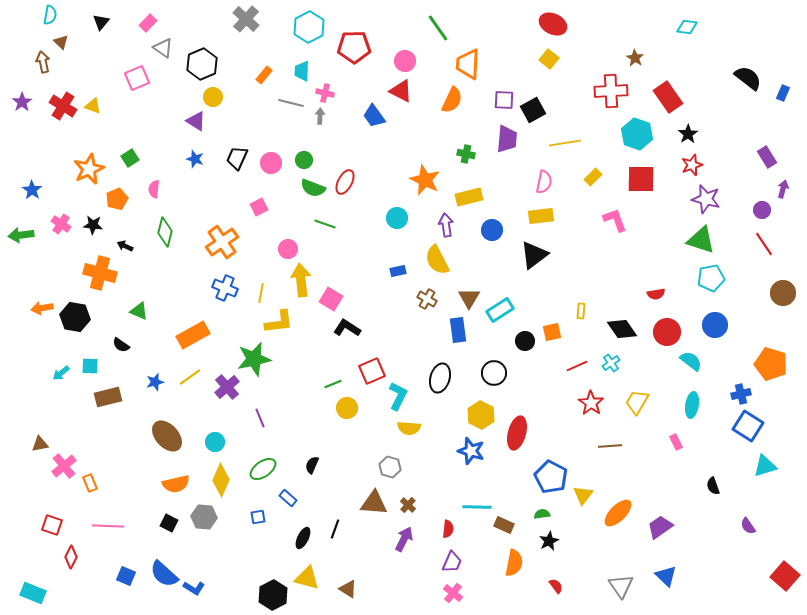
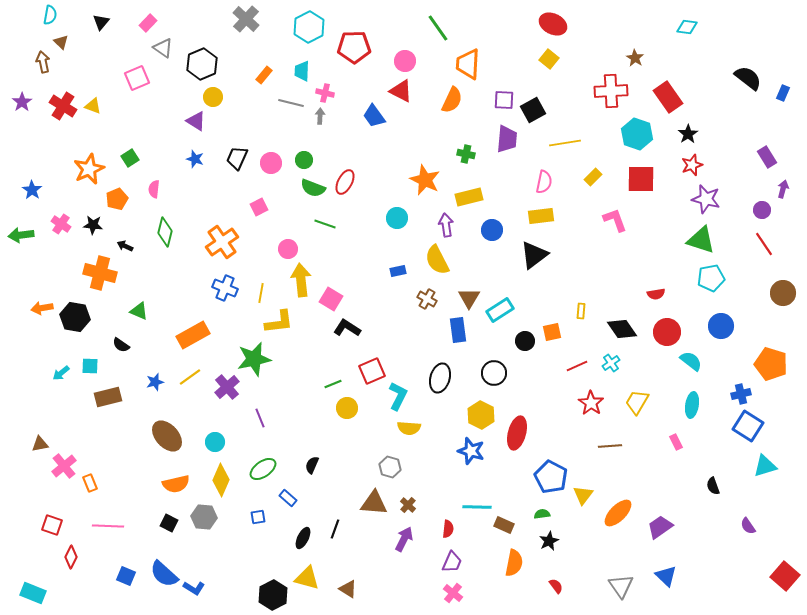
blue circle at (715, 325): moved 6 px right, 1 px down
